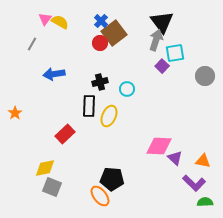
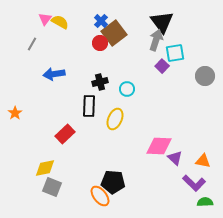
yellow ellipse: moved 6 px right, 3 px down
black pentagon: moved 1 px right, 3 px down
